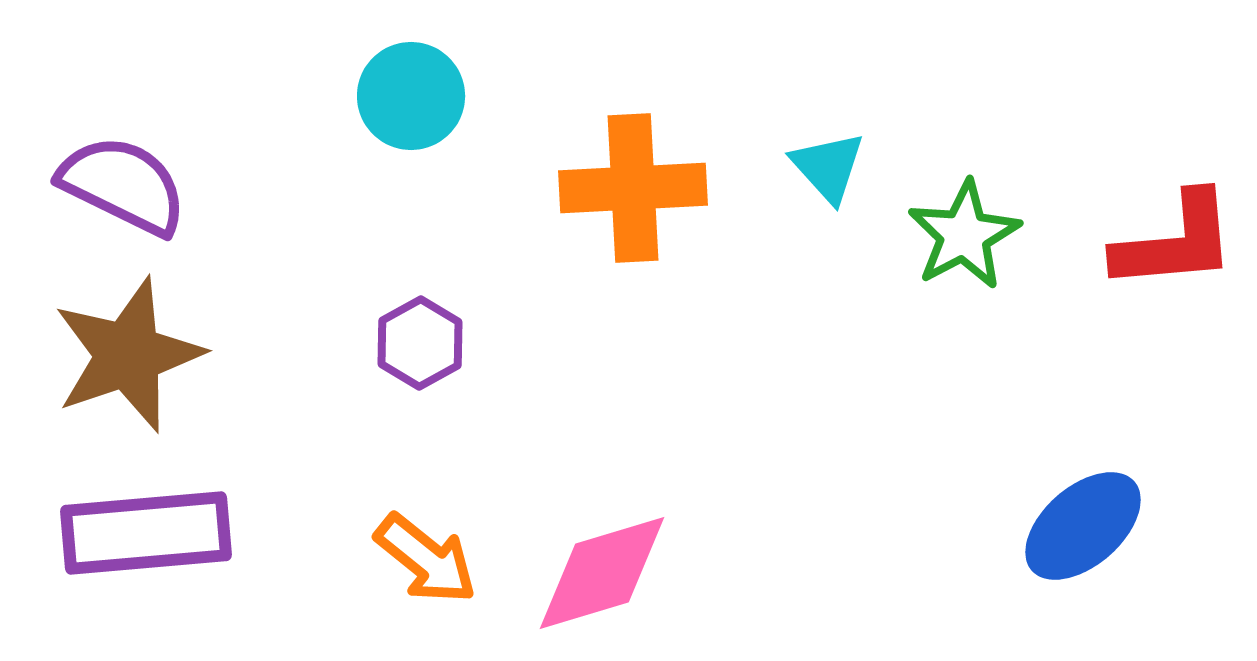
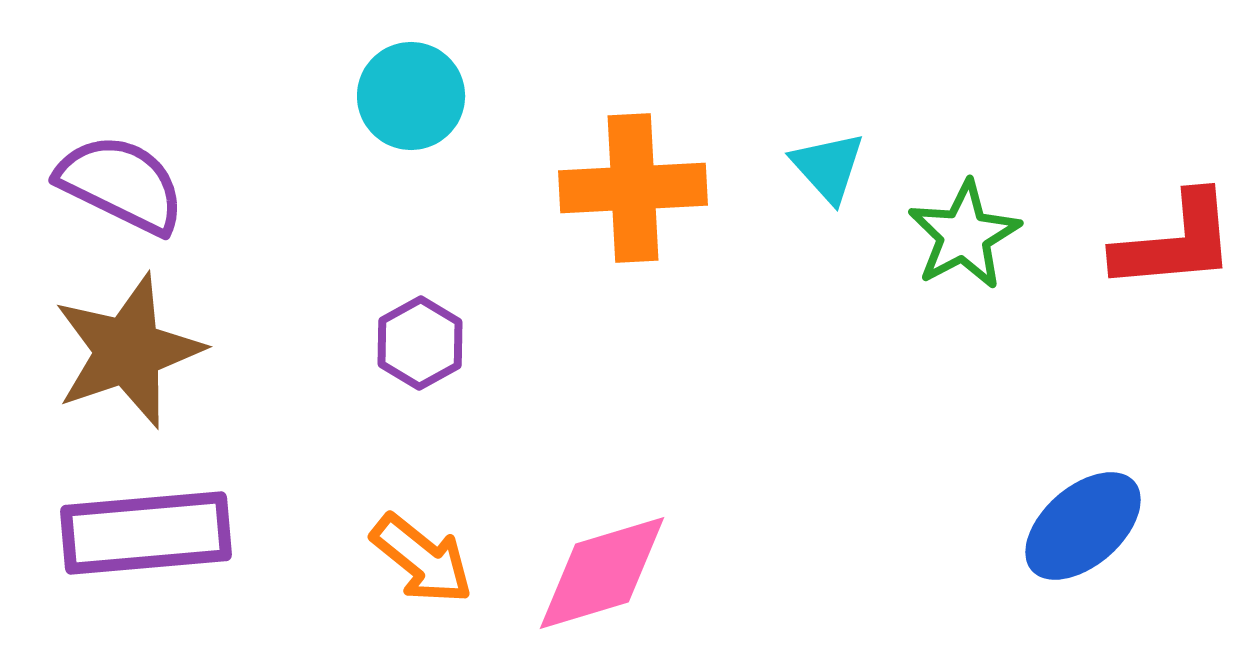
purple semicircle: moved 2 px left, 1 px up
brown star: moved 4 px up
orange arrow: moved 4 px left
